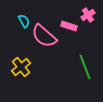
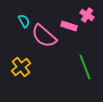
pink cross: moved 1 px left; rotated 24 degrees counterclockwise
